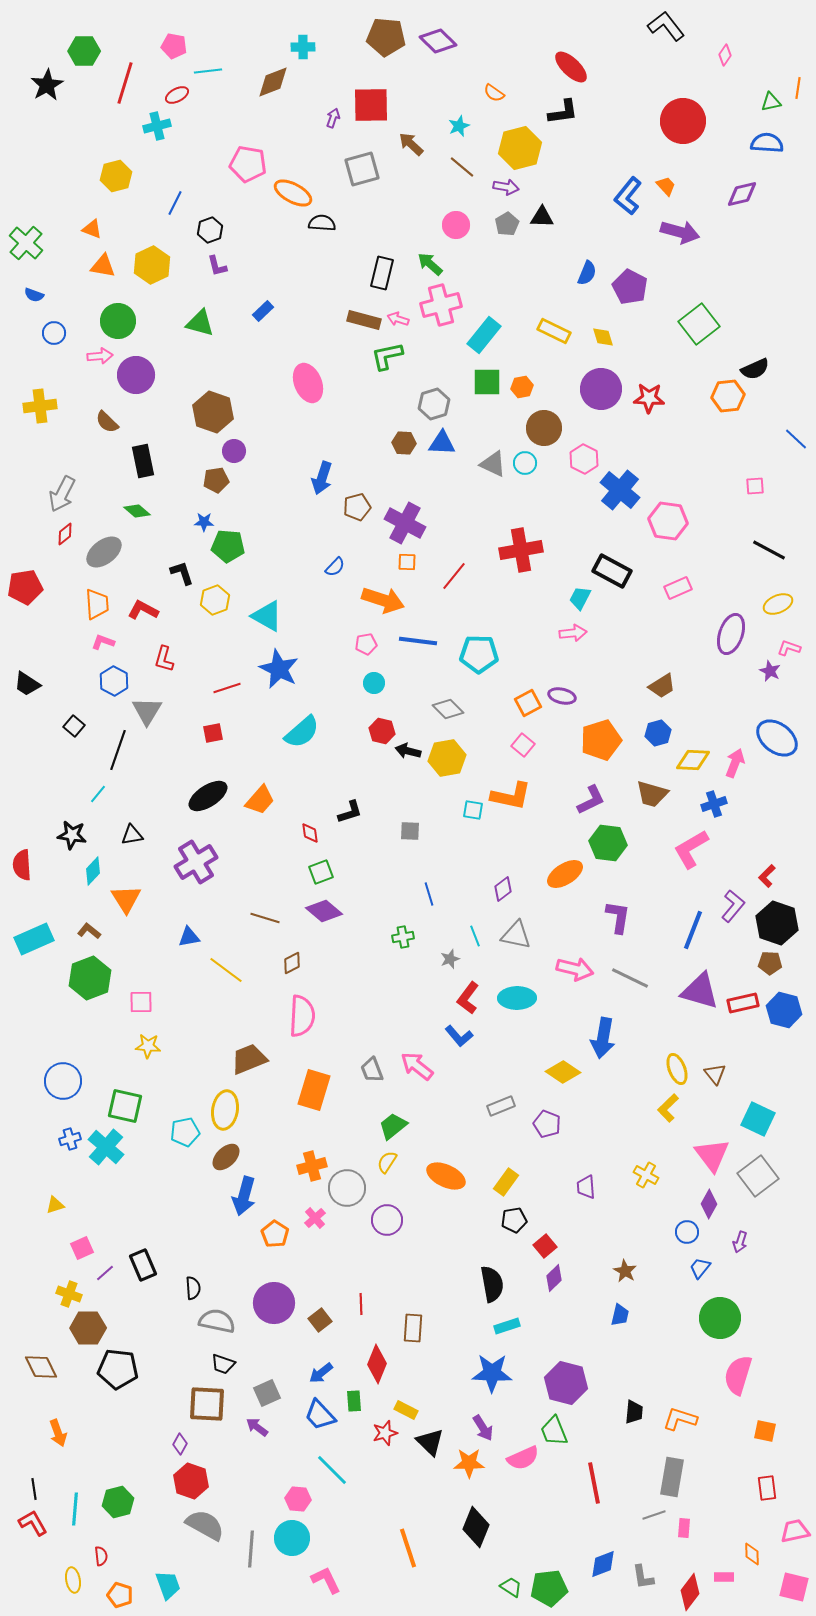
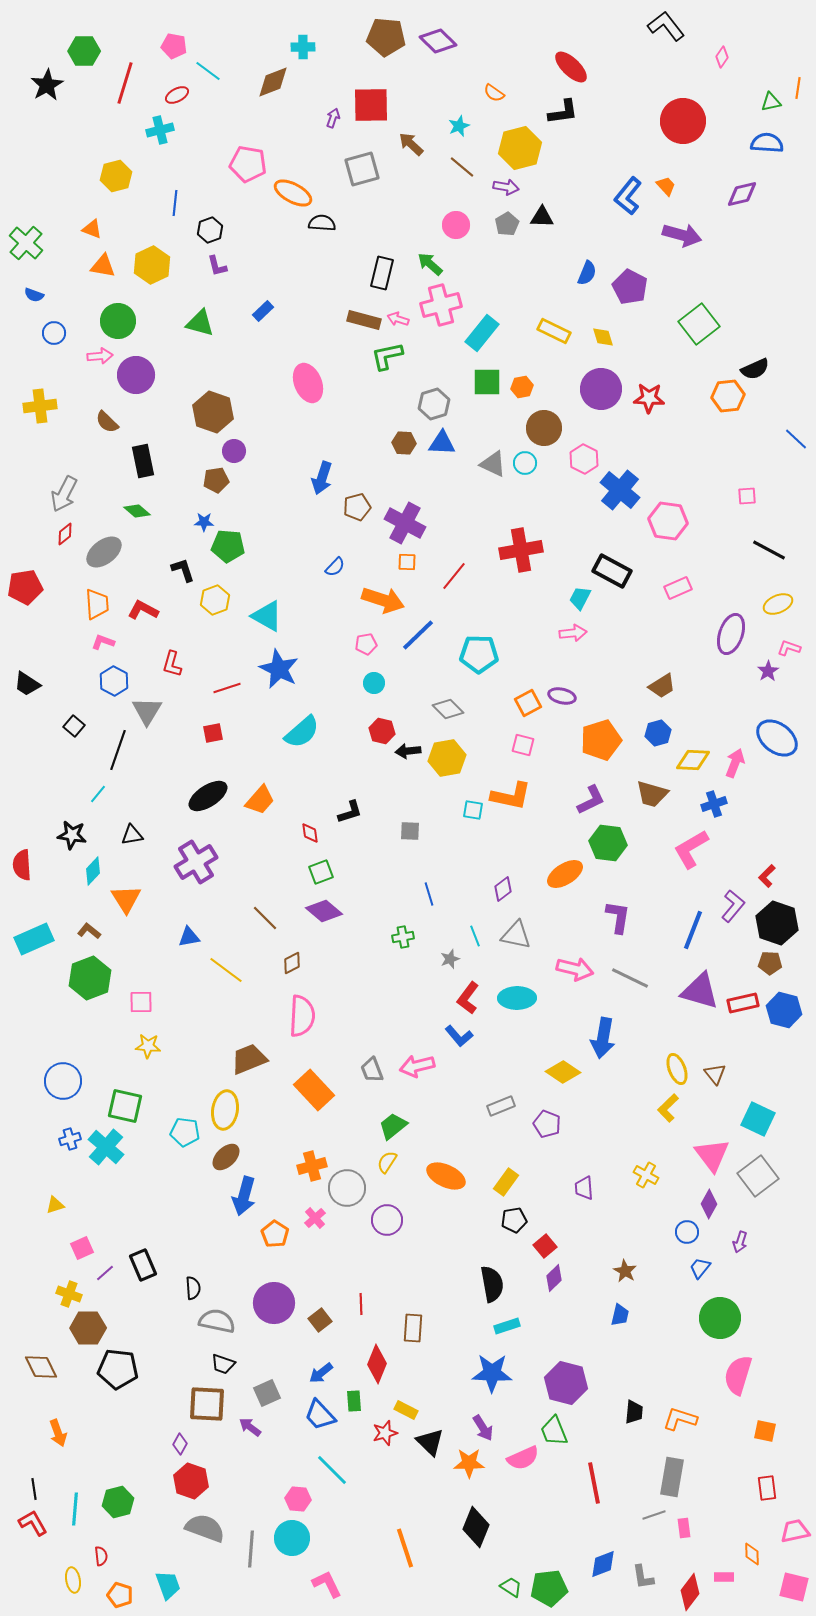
pink diamond at (725, 55): moved 3 px left, 2 px down
cyan line at (208, 71): rotated 44 degrees clockwise
cyan cross at (157, 126): moved 3 px right, 4 px down
blue line at (175, 203): rotated 20 degrees counterclockwise
purple arrow at (680, 232): moved 2 px right, 3 px down
cyan rectangle at (484, 335): moved 2 px left, 2 px up
pink square at (755, 486): moved 8 px left, 10 px down
gray arrow at (62, 494): moved 2 px right
black L-shape at (182, 573): moved 1 px right, 3 px up
blue line at (418, 641): moved 6 px up; rotated 51 degrees counterclockwise
red L-shape at (164, 659): moved 8 px right, 5 px down
purple star at (770, 671): moved 2 px left; rotated 15 degrees clockwise
pink square at (523, 745): rotated 25 degrees counterclockwise
black arrow at (408, 751): rotated 20 degrees counterclockwise
brown line at (265, 918): rotated 28 degrees clockwise
pink arrow at (417, 1066): rotated 52 degrees counterclockwise
orange rectangle at (314, 1090): rotated 60 degrees counterclockwise
cyan pentagon at (185, 1132): rotated 20 degrees clockwise
purple trapezoid at (586, 1187): moved 2 px left, 1 px down
purple arrow at (257, 1427): moved 7 px left
gray semicircle at (205, 1525): moved 3 px down; rotated 9 degrees counterclockwise
pink rectangle at (684, 1528): rotated 12 degrees counterclockwise
orange line at (408, 1548): moved 3 px left
pink L-shape at (326, 1580): moved 1 px right, 4 px down
